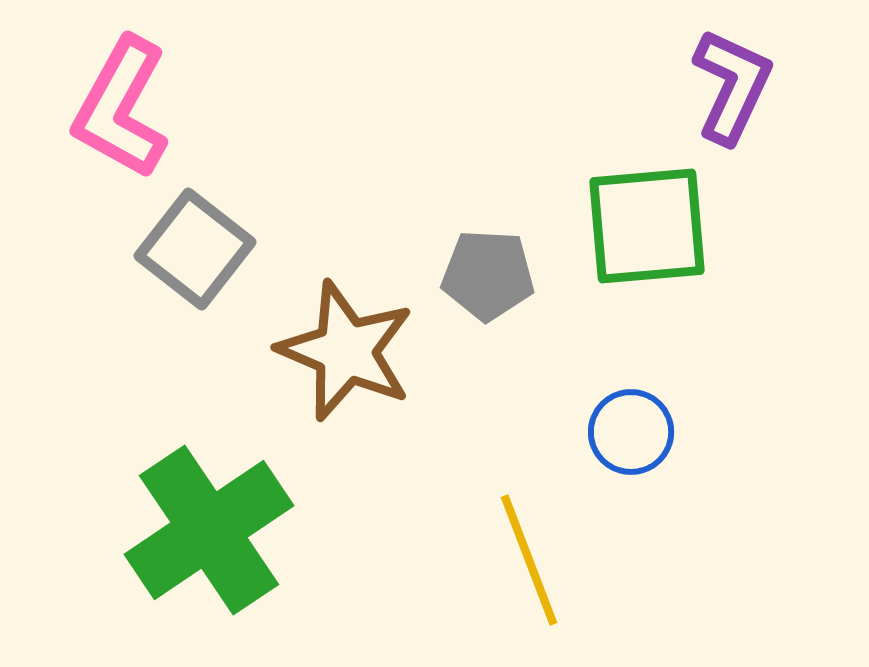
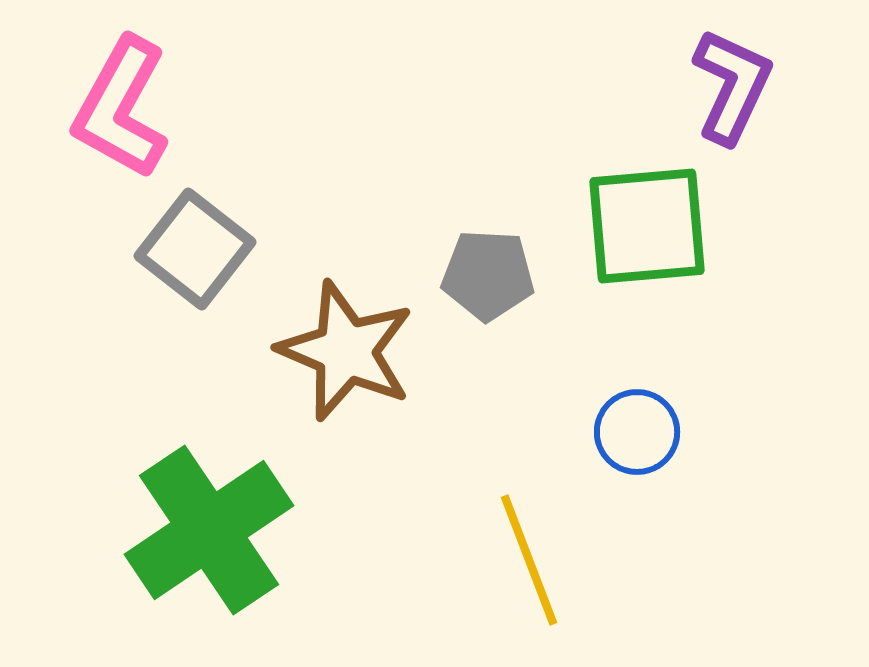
blue circle: moved 6 px right
